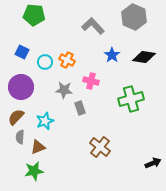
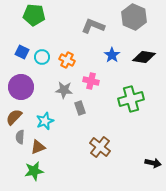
gray L-shape: rotated 25 degrees counterclockwise
cyan circle: moved 3 px left, 5 px up
brown semicircle: moved 2 px left
black arrow: rotated 35 degrees clockwise
